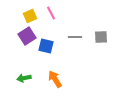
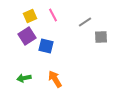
pink line: moved 2 px right, 2 px down
gray line: moved 10 px right, 15 px up; rotated 32 degrees counterclockwise
